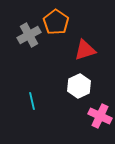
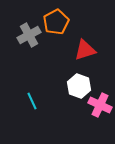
orange pentagon: rotated 10 degrees clockwise
white hexagon: rotated 15 degrees counterclockwise
cyan line: rotated 12 degrees counterclockwise
pink cross: moved 11 px up
